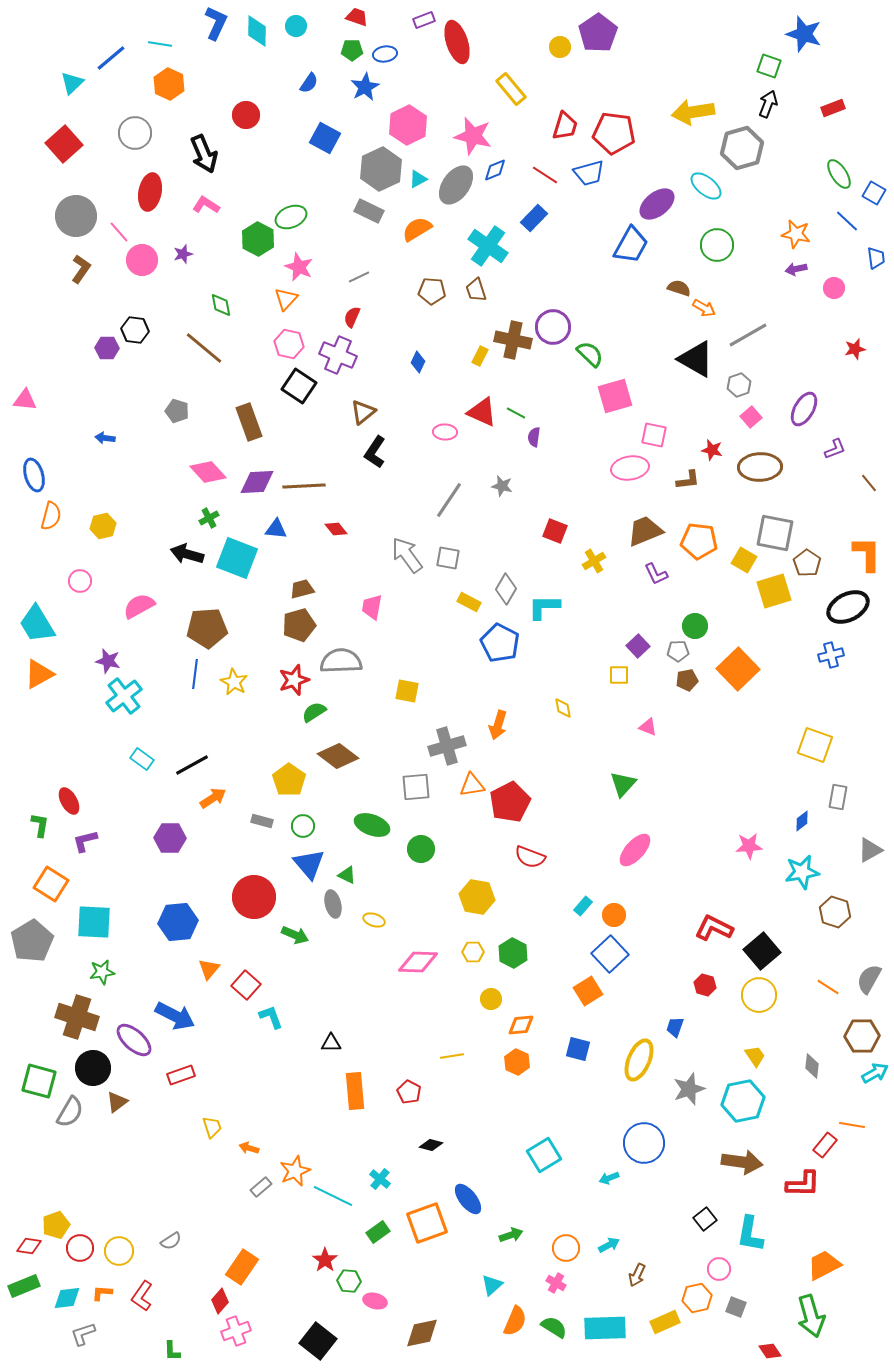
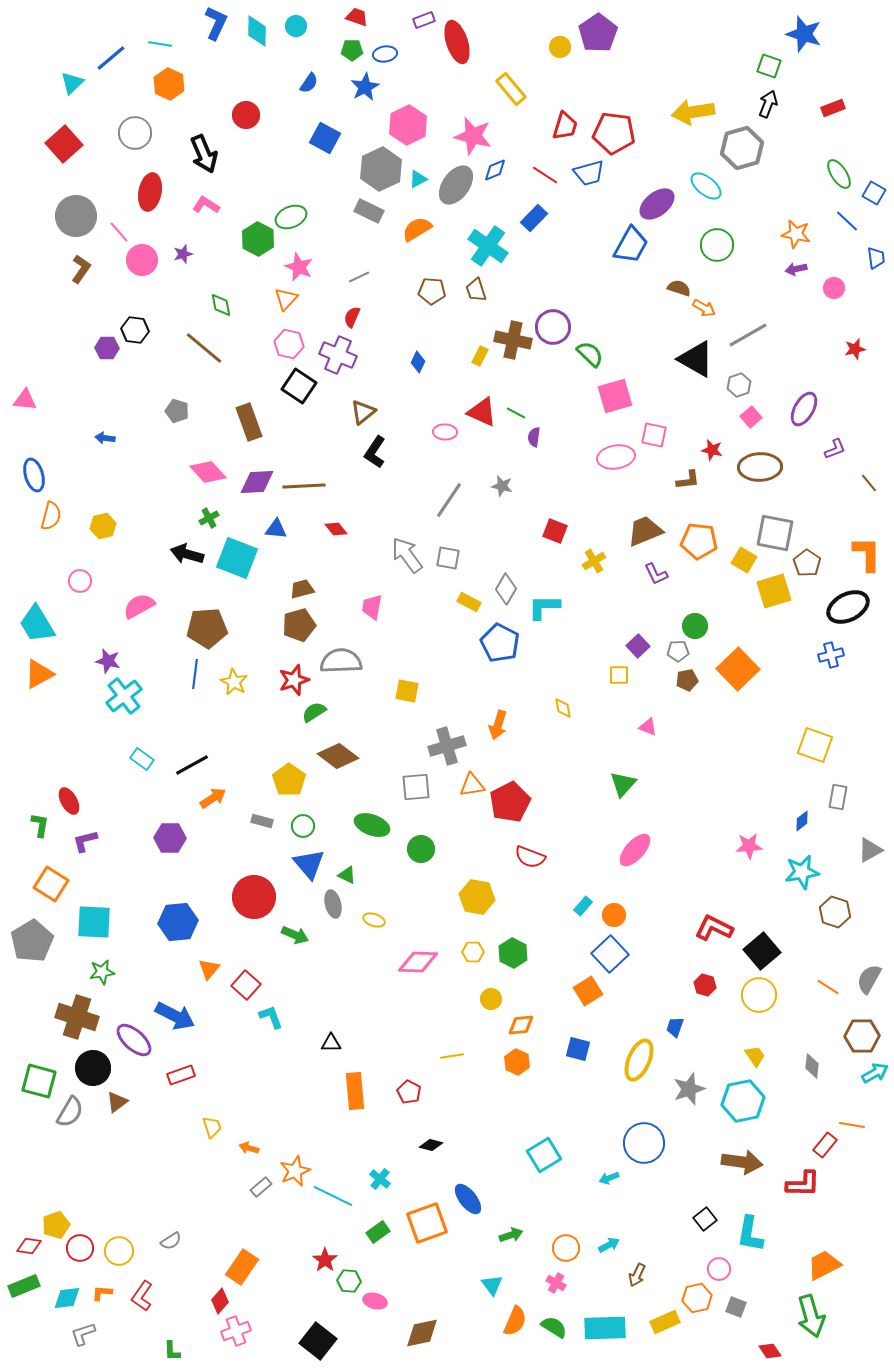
pink ellipse at (630, 468): moved 14 px left, 11 px up
cyan triangle at (492, 1285): rotated 25 degrees counterclockwise
